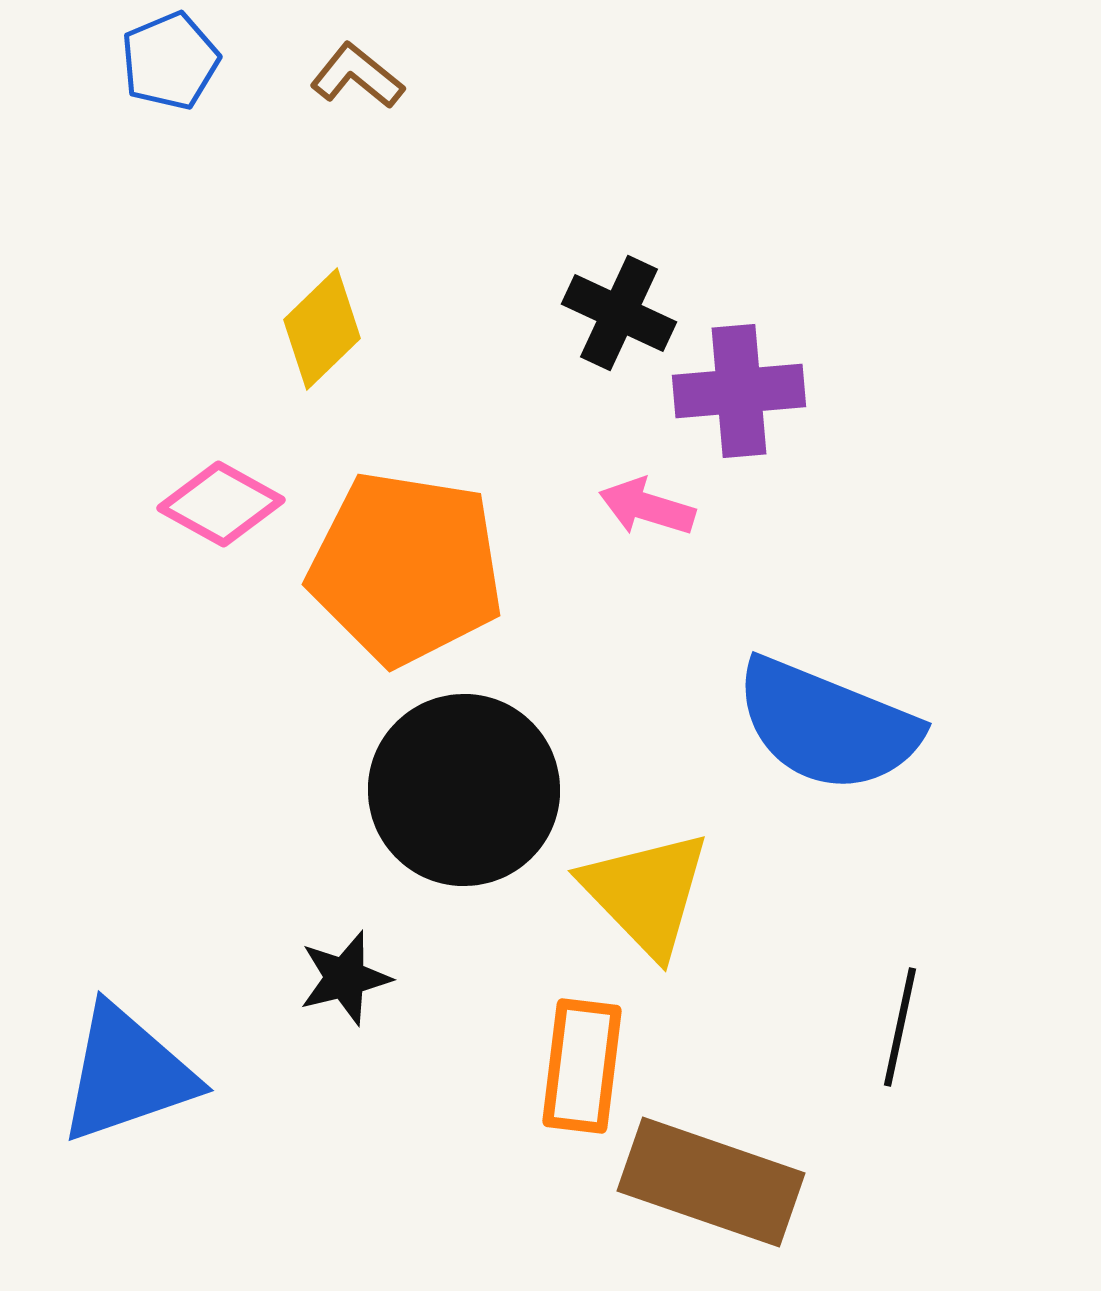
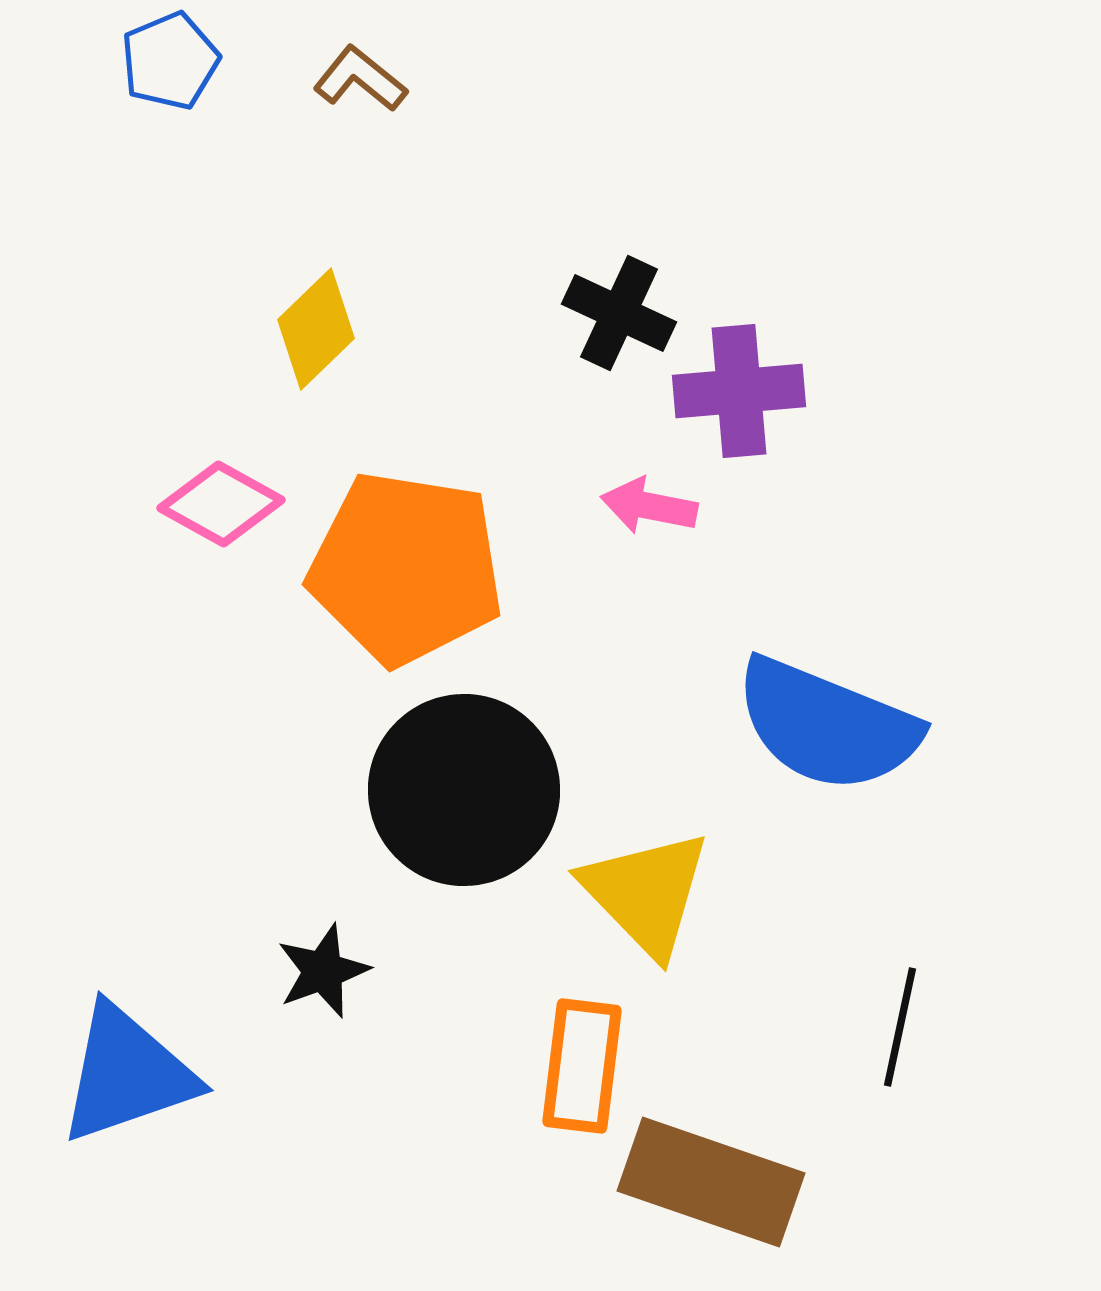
brown L-shape: moved 3 px right, 3 px down
yellow diamond: moved 6 px left
pink arrow: moved 2 px right, 1 px up; rotated 6 degrees counterclockwise
black star: moved 22 px left, 7 px up; rotated 6 degrees counterclockwise
